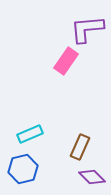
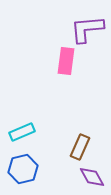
pink rectangle: rotated 28 degrees counterclockwise
cyan rectangle: moved 8 px left, 2 px up
purple diamond: rotated 16 degrees clockwise
